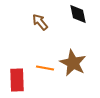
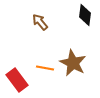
black diamond: moved 7 px right, 1 px down; rotated 20 degrees clockwise
red rectangle: rotated 35 degrees counterclockwise
